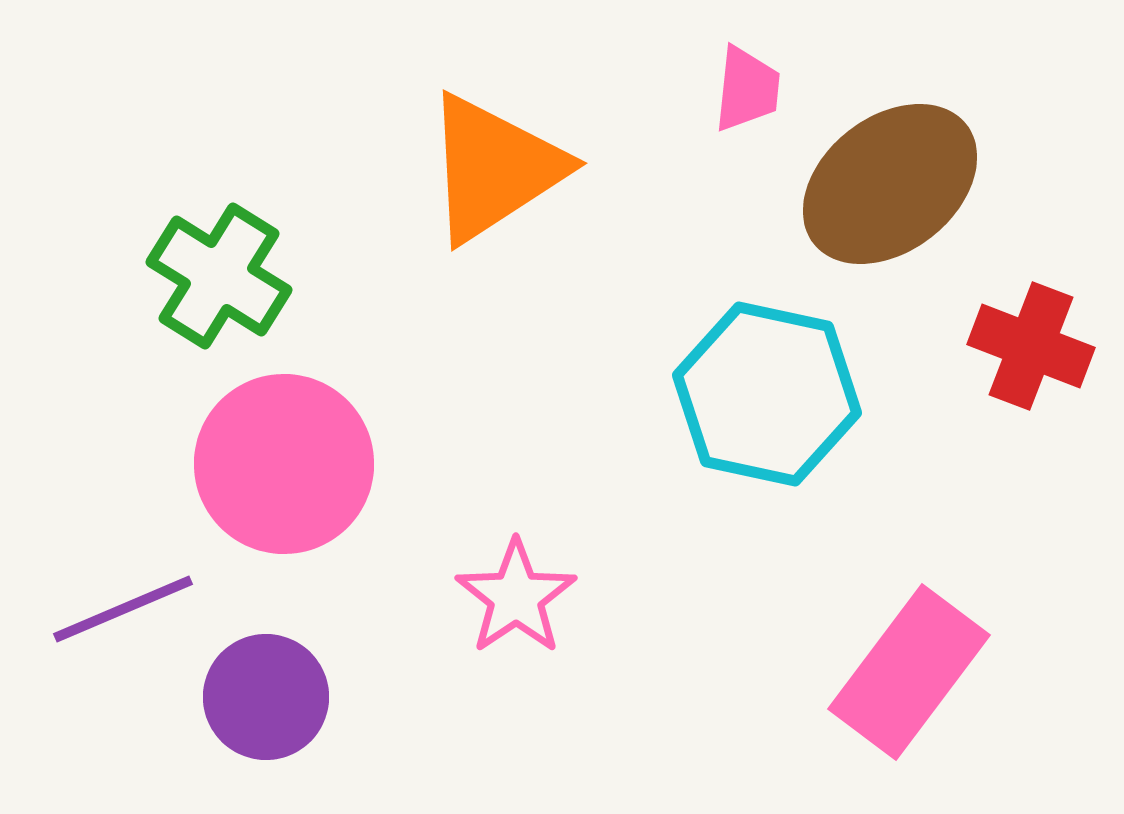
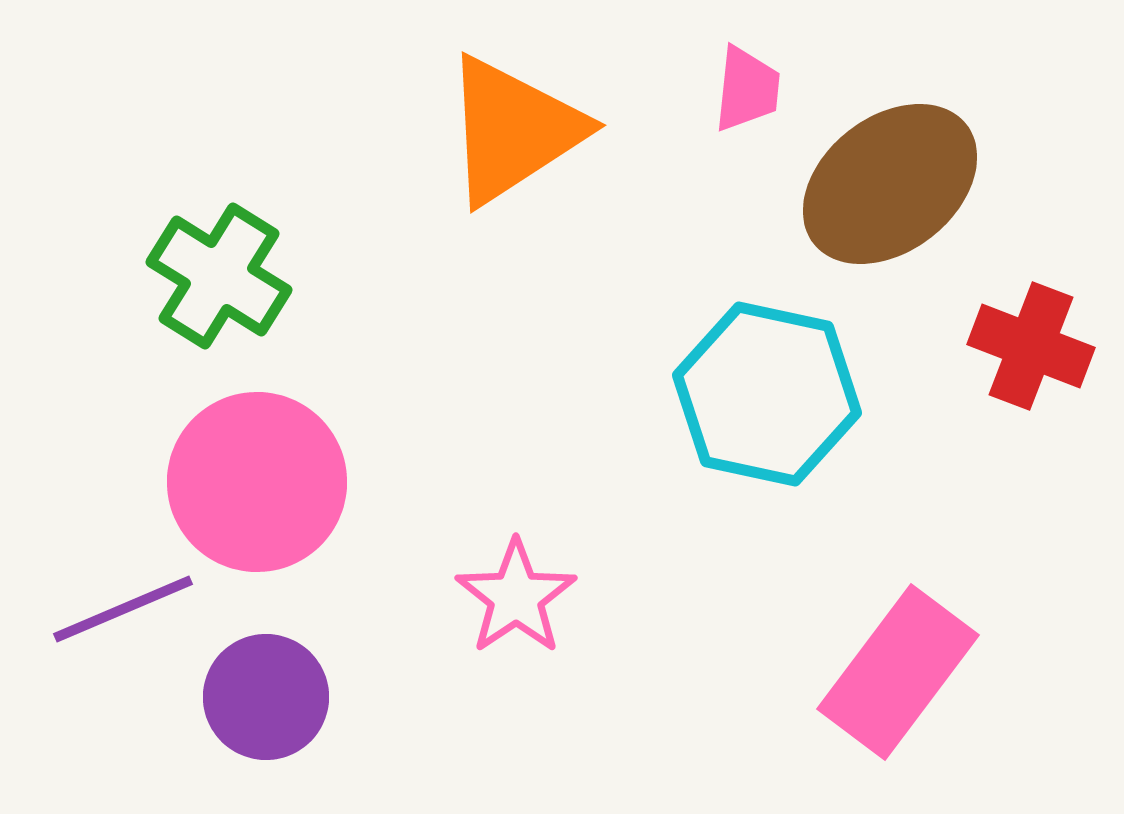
orange triangle: moved 19 px right, 38 px up
pink circle: moved 27 px left, 18 px down
pink rectangle: moved 11 px left
